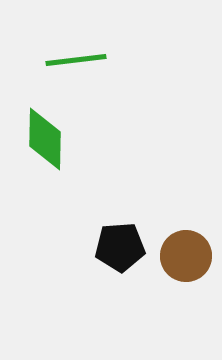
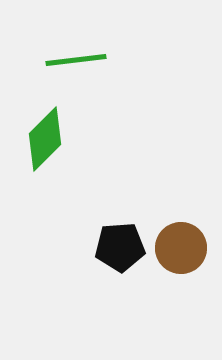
green diamond: rotated 44 degrees clockwise
brown circle: moved 5 px left, 8 px up
